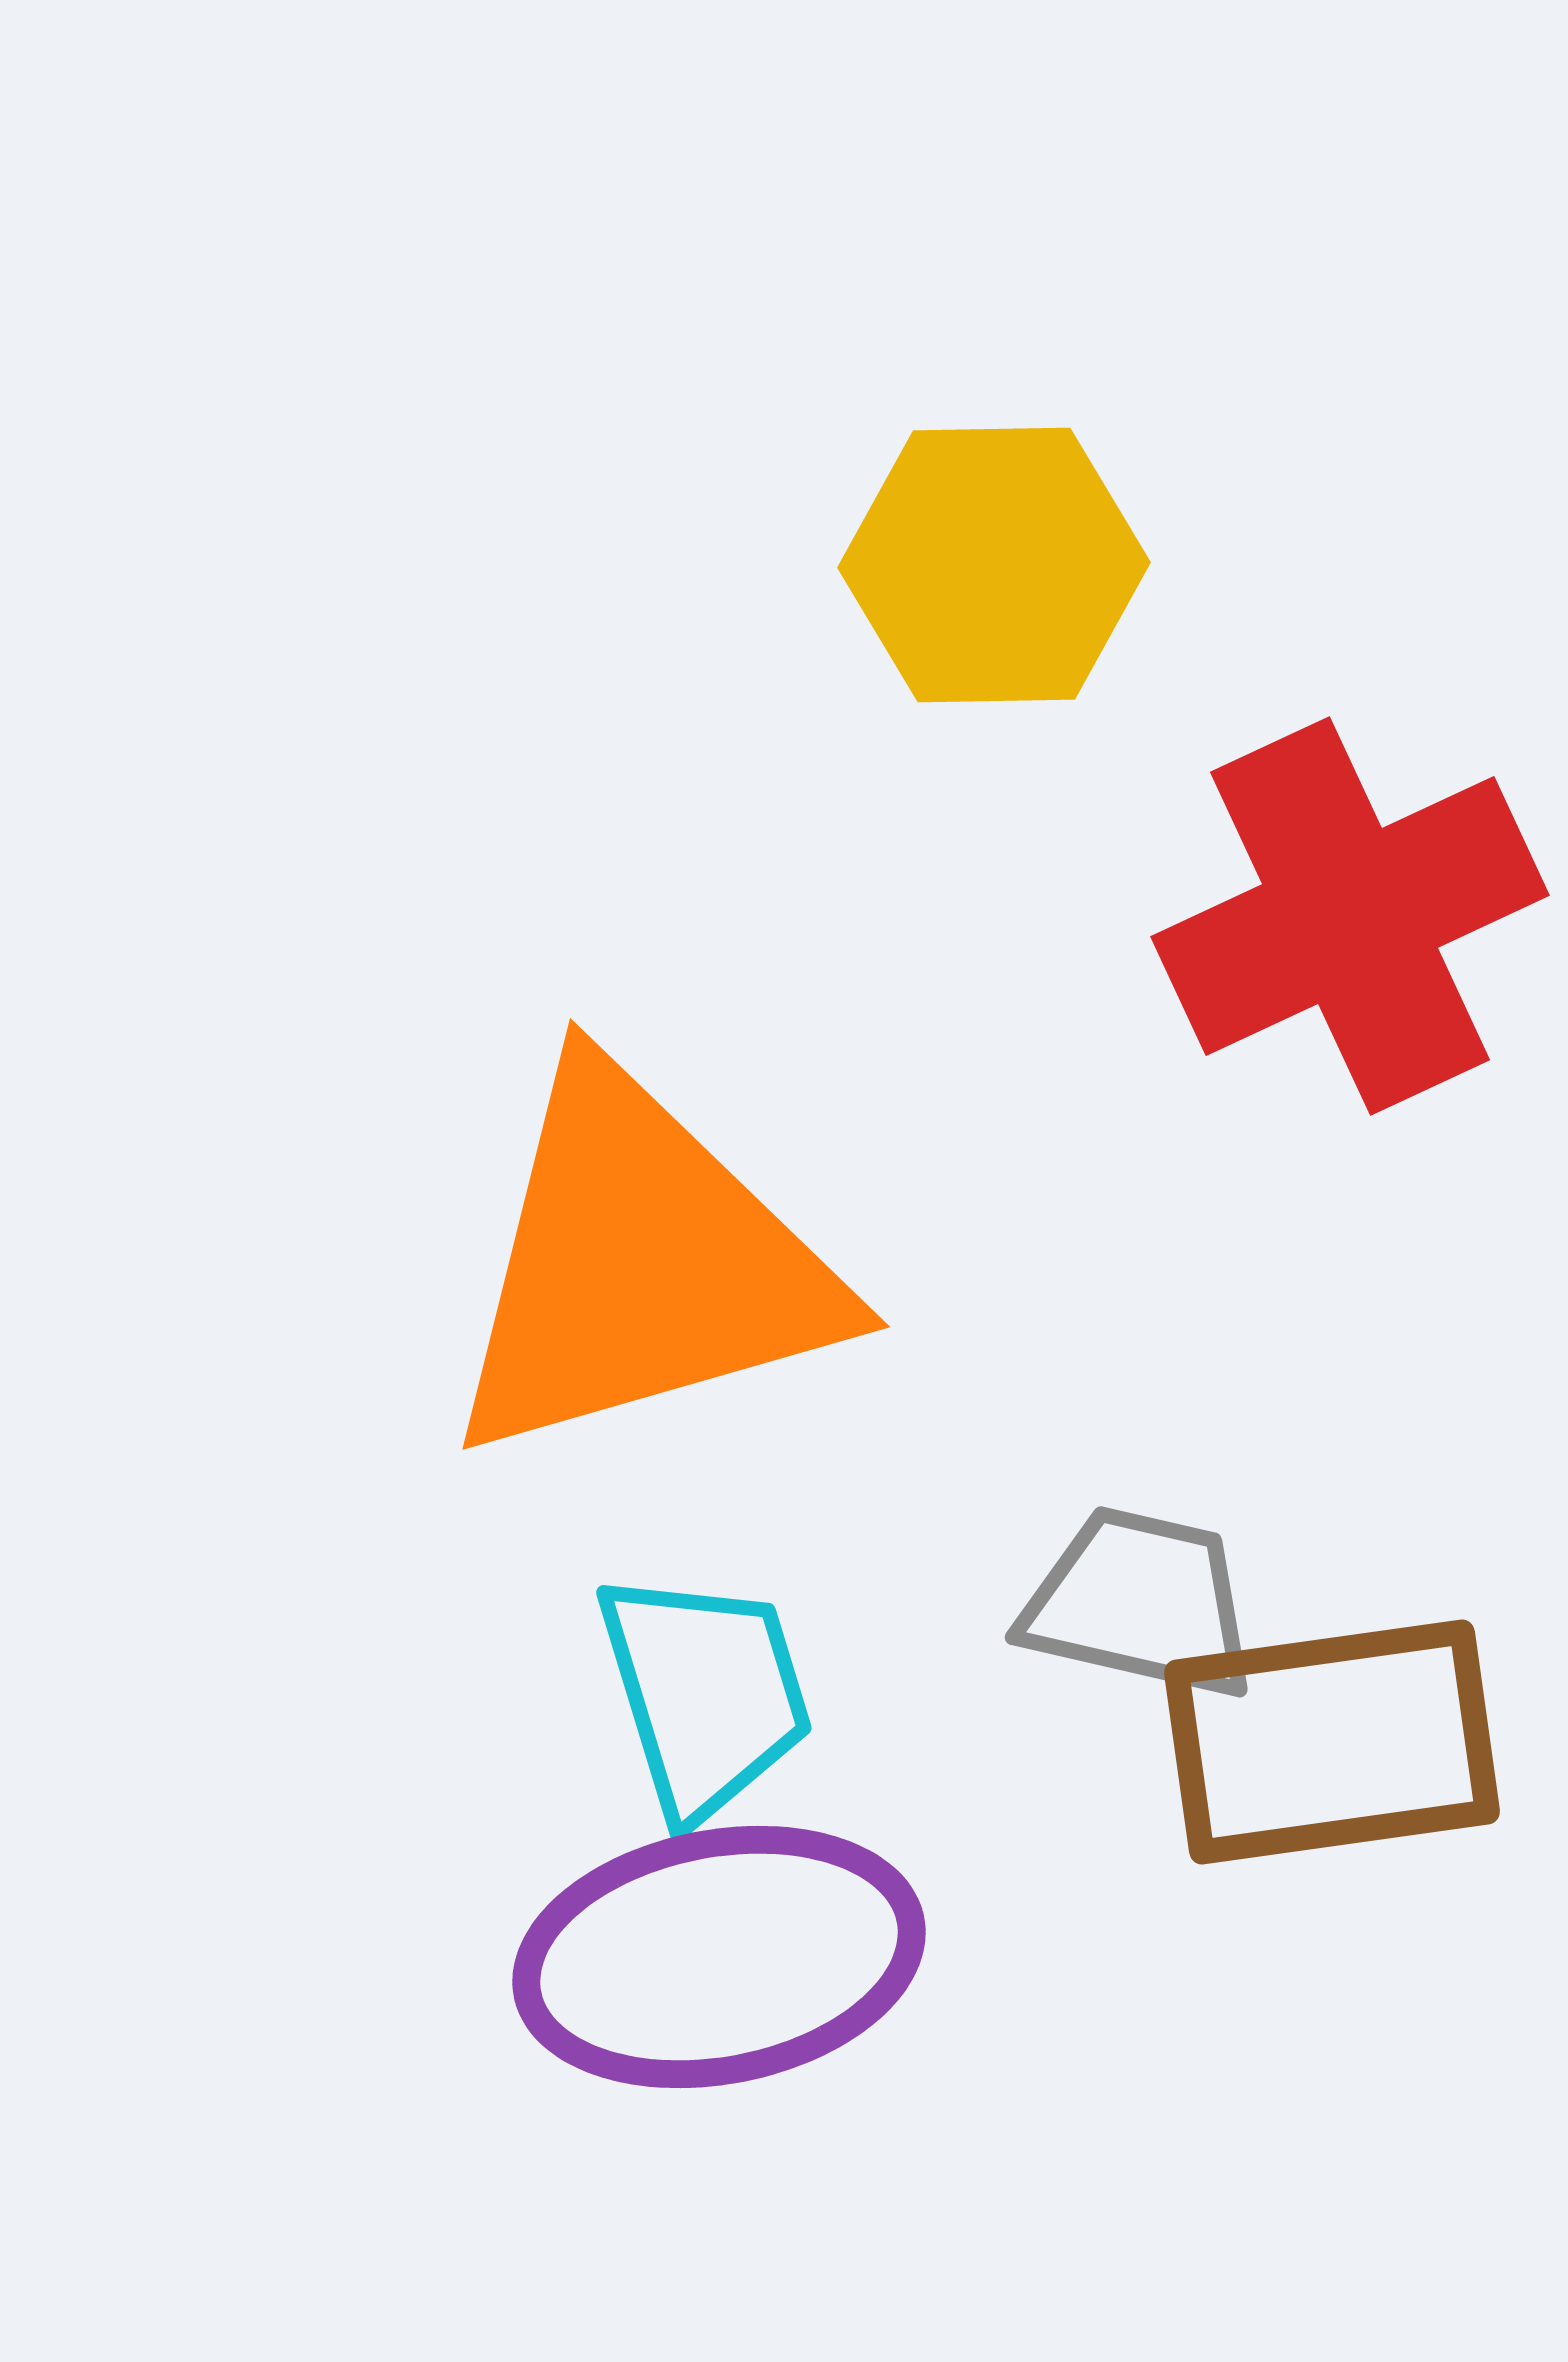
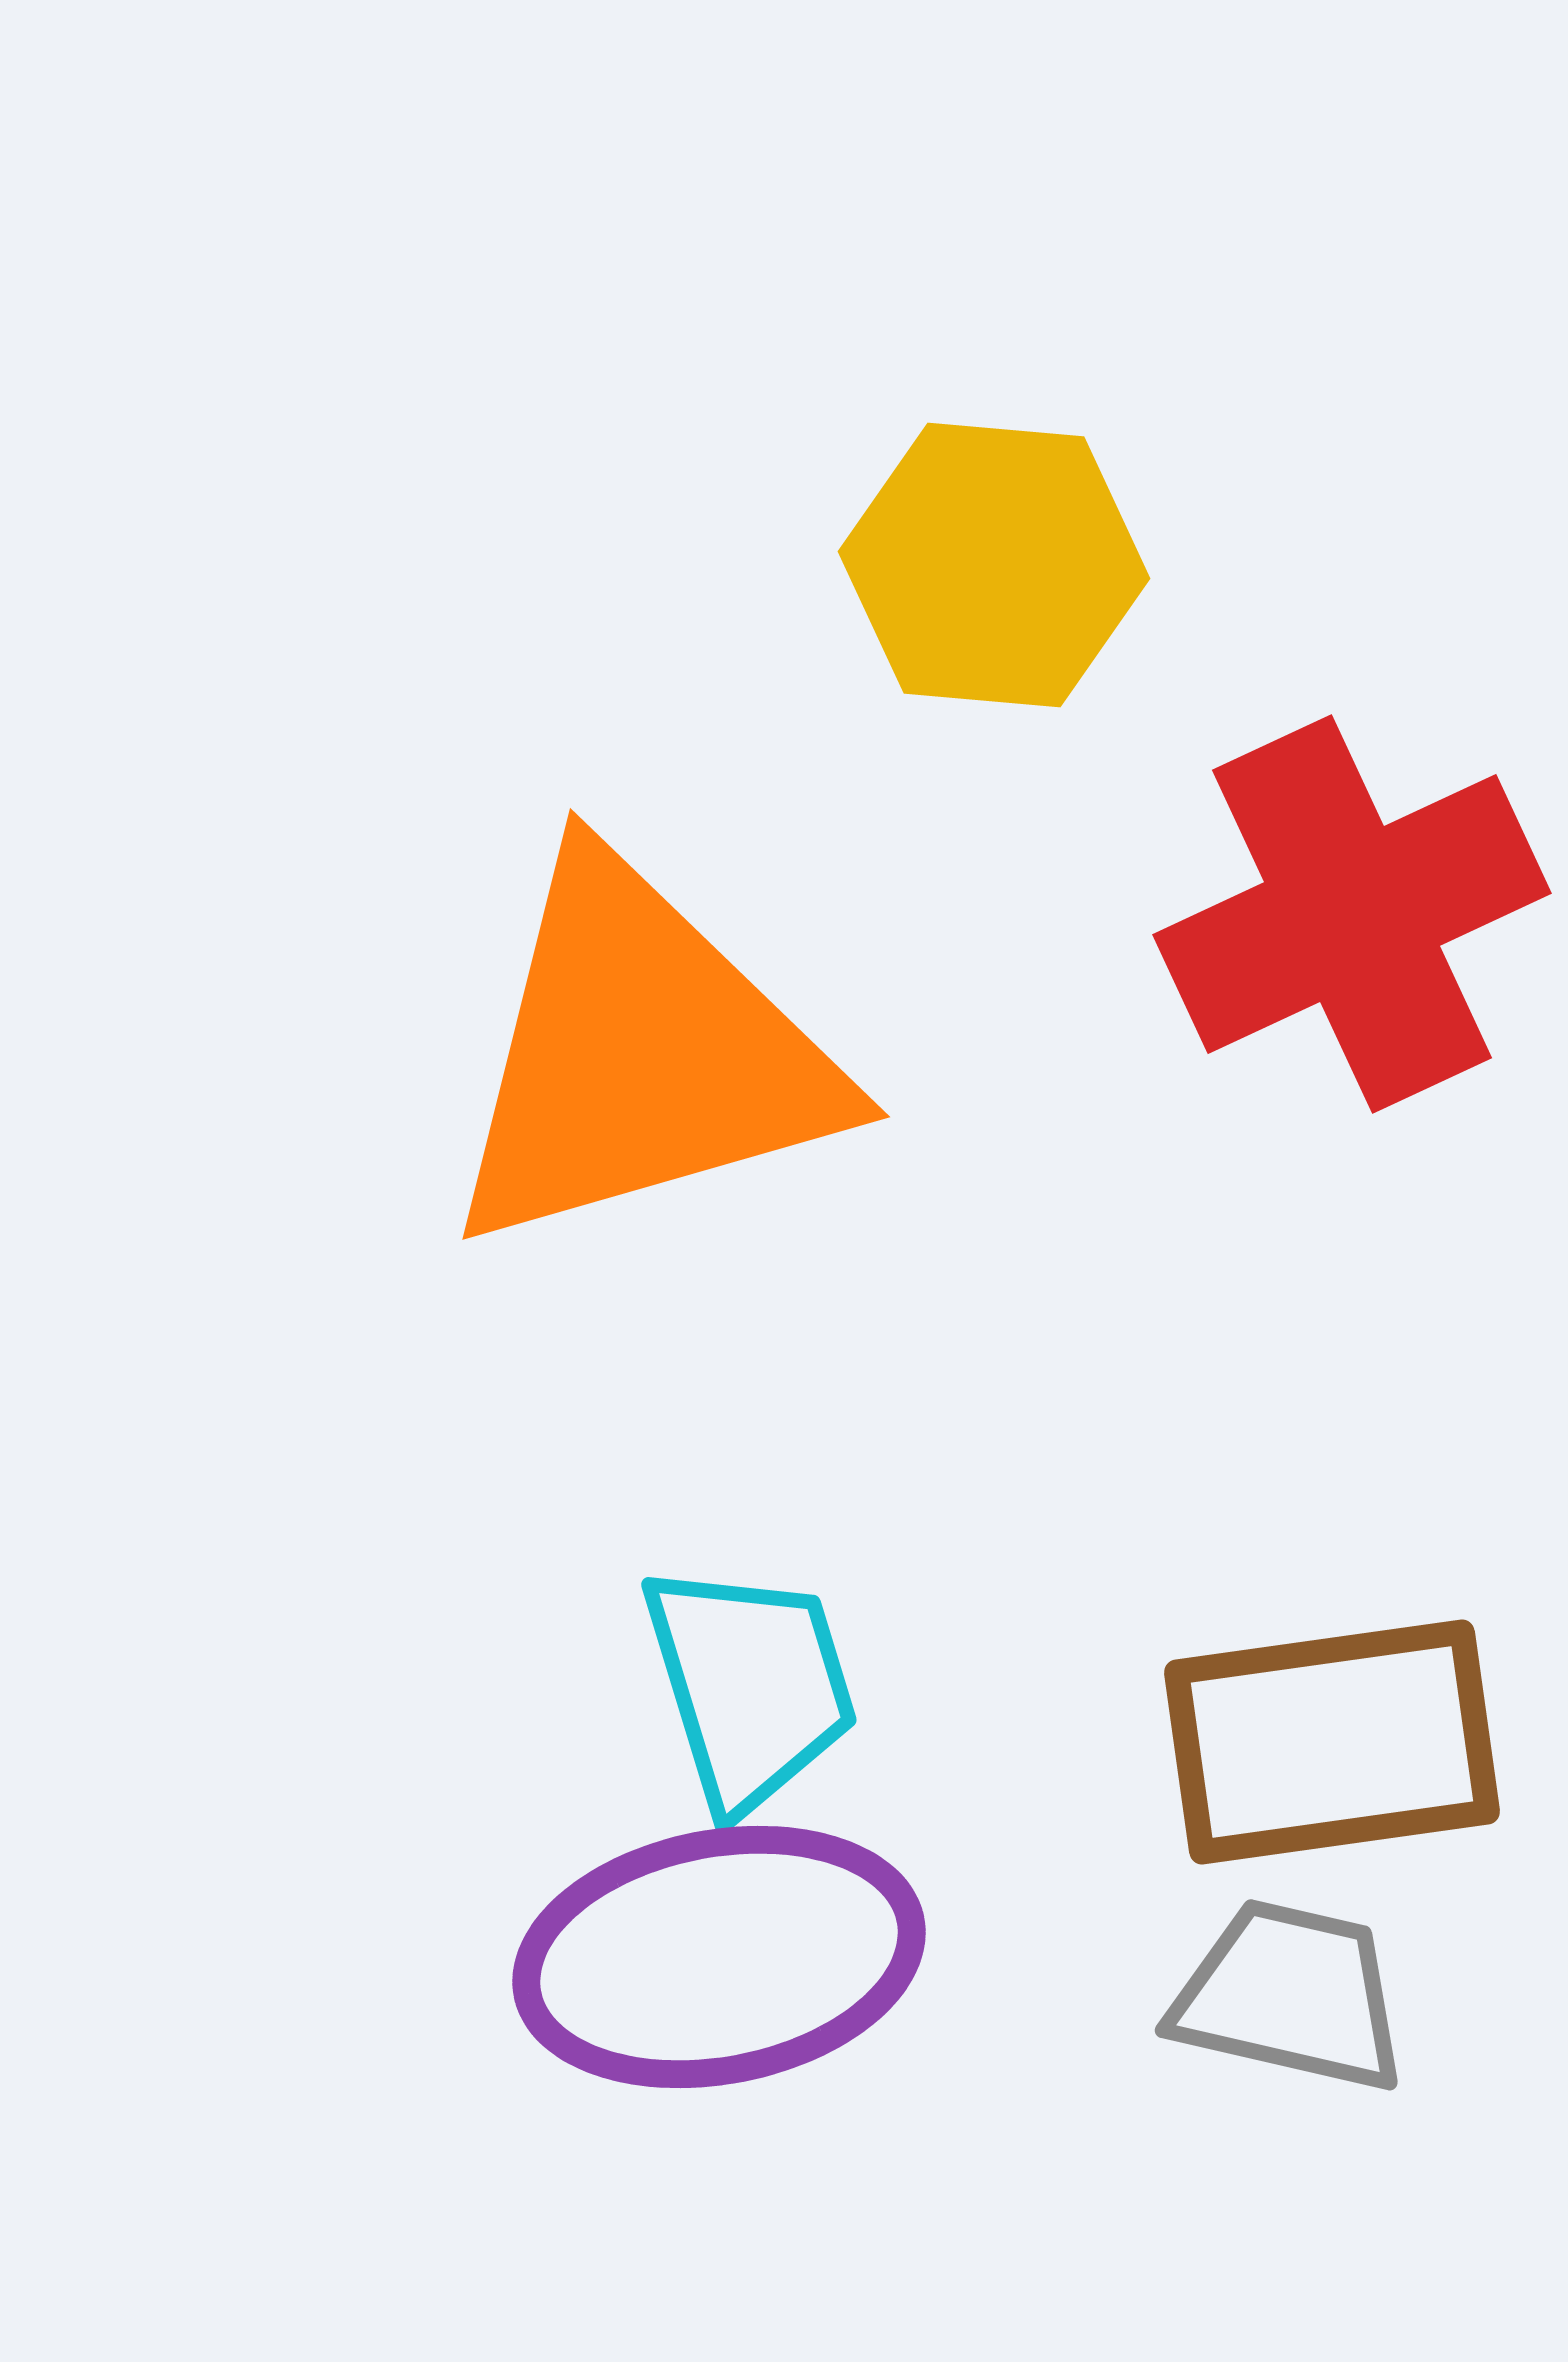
yellow hexagon: rotated 6 degrees clockwise
red cross: moved 2 px right, 2 px up
orange triangle: moved 210 px up
gray trapezoid: moved 150 px right, 393 px down
cyan trapezoid: moved 45 px right, 8 px up
